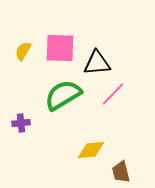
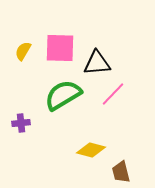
yellow diamond: rotated 20 degrees clockwise
